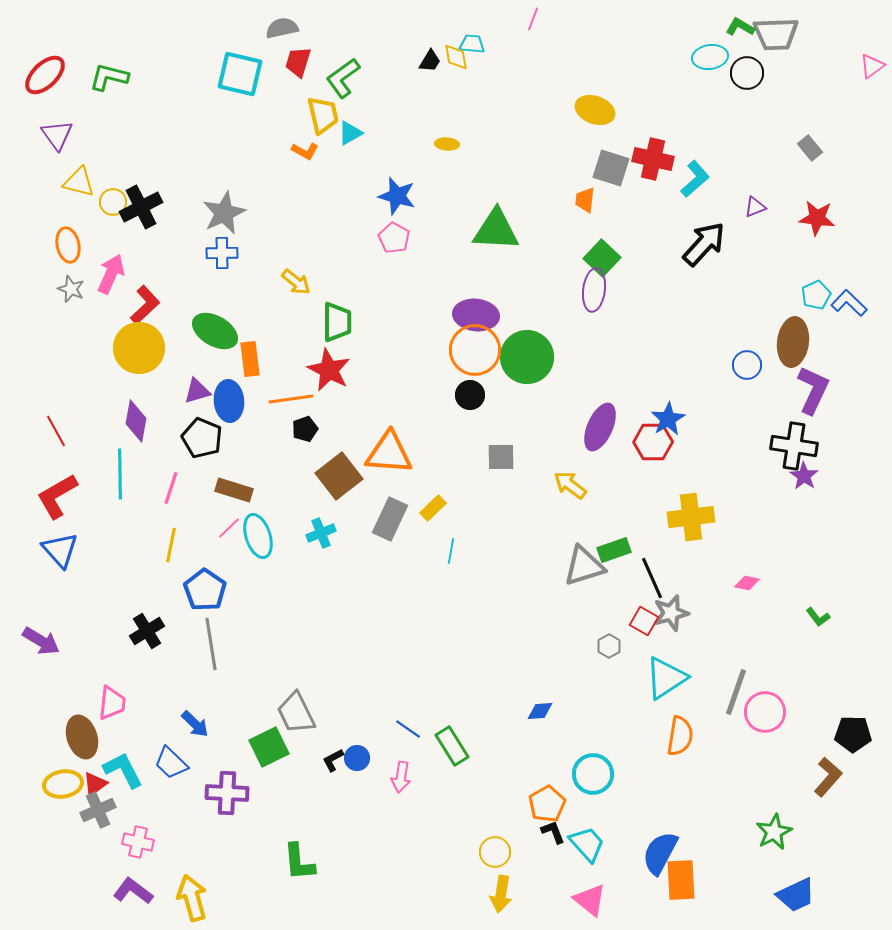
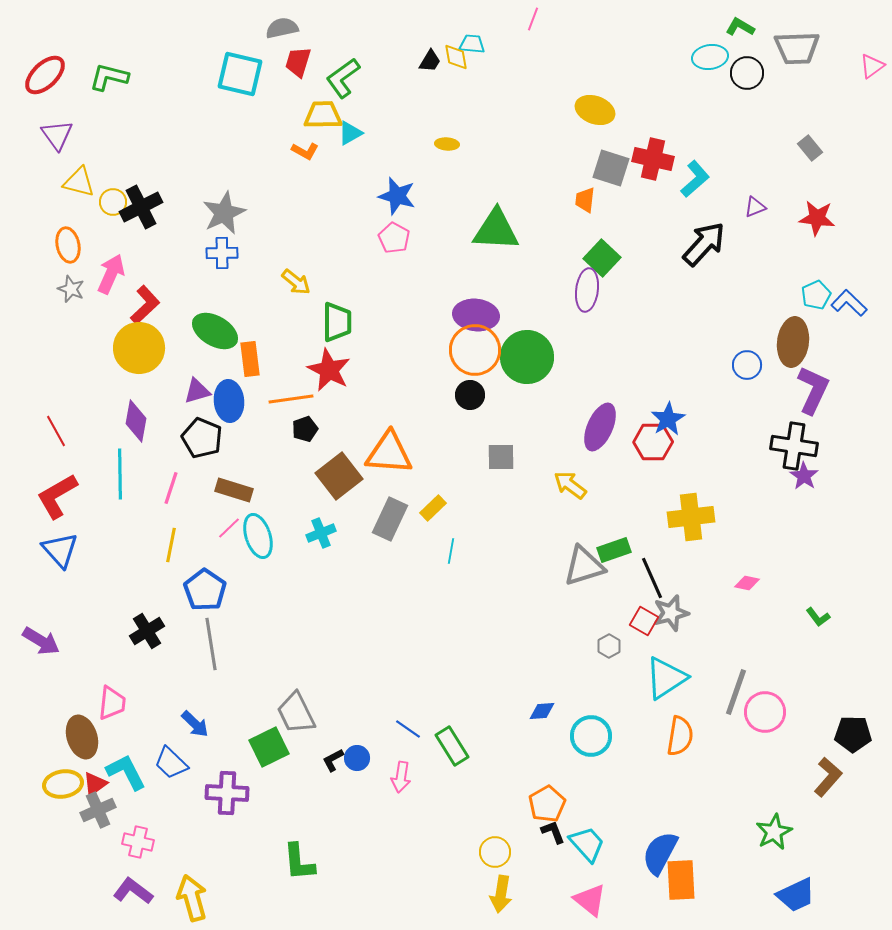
gray trapezoid at (776, 34): moved 21 px right, 14 px down
yellow trapezoid at (323, 115): rotated 78 degrees counterclockwise
purple ellipse at (594, 290): moved 7 px left
blue diamond at (540, 711): moved 2 px right
cyan L-shape at (123, 770): moved 3 px right, 2 px down
cyan circle at (593, 774): moved 2 px left, 38 px up
